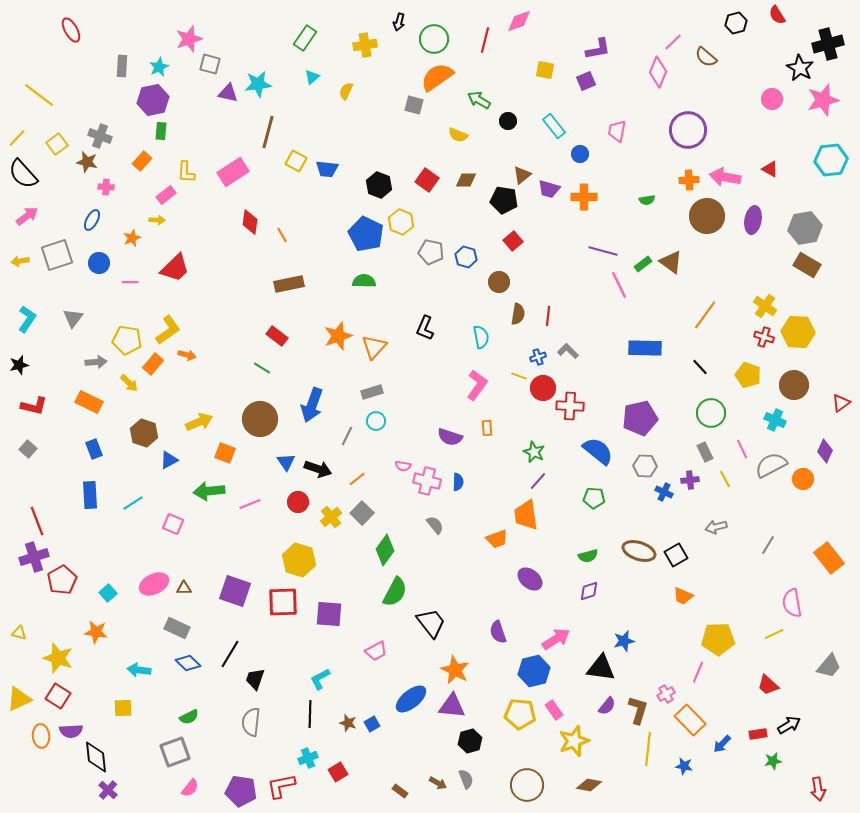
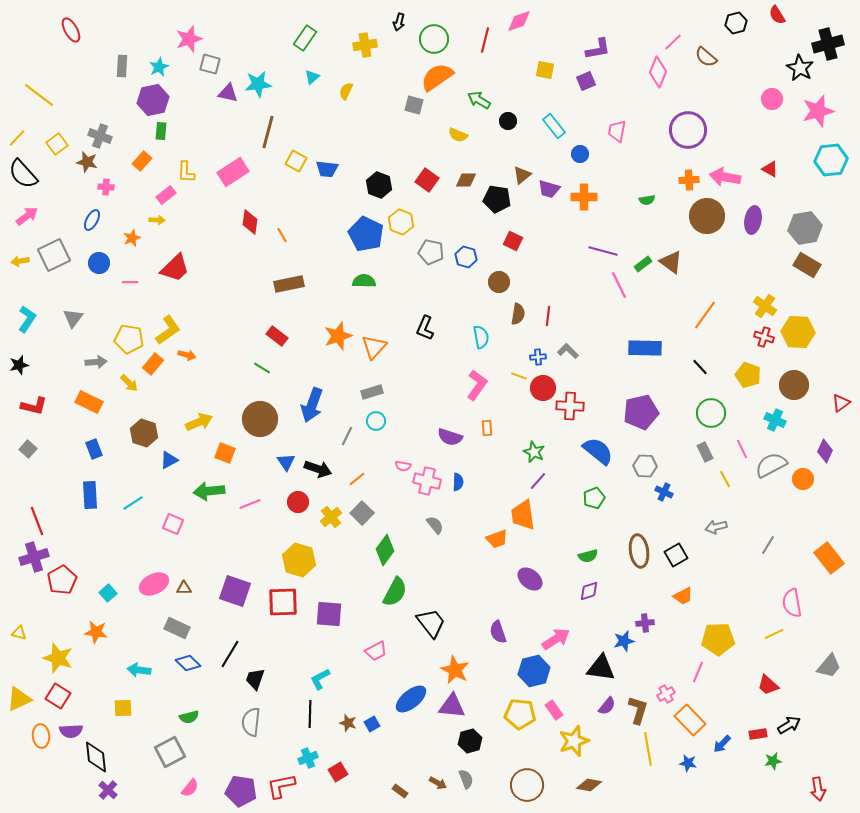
pink star at (823, 100): moved 5 px left, 11 px down
black pentagon at (504, 200): moved 7 px left, 1 px up
red square at (513, 241): rotated 24 degrees counterclockwise
gray square at (57, 255): moved 3 px left; rotated 8 degrees counterclockwise
yellow pentagon at (127, 340): moved 2 px right, 1 px up
blue cross at (538, 357): rotated 14 degrees clockwise
purple pentagon at (640, 418): moved 1 px right, 6 px up
purple cross at (690, 480): moved 45 px left, 143 px down
green pentagon at (594, 498): rotated 25 degrees counterclockwise
orange trapezoid at (526, 515): moved 3 px left
brown ellipse at (639, 551): rotated 64 degrees clockwise
orange trapezoid at (683, 596): rotated 50 degrees counterclockwise
green semicircle at (189, 717): rotated 12 degrees clockwise
yellow line at (648, 749): rotated 16 degrees counterclockwise
gray square at (175, 752): moved 5 px left; rotated 8 degrees counterclockwise
blue star at (684, 766): moved 4 px right, 3 px up
